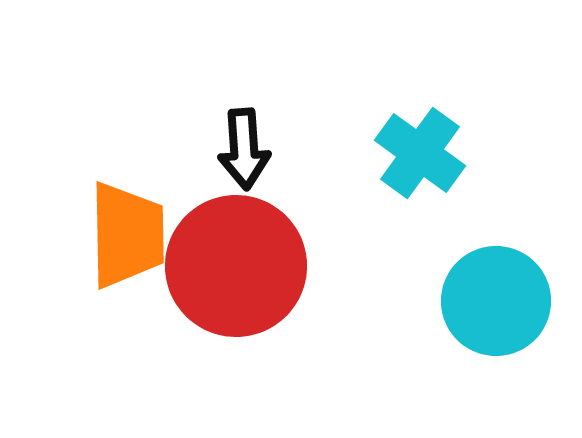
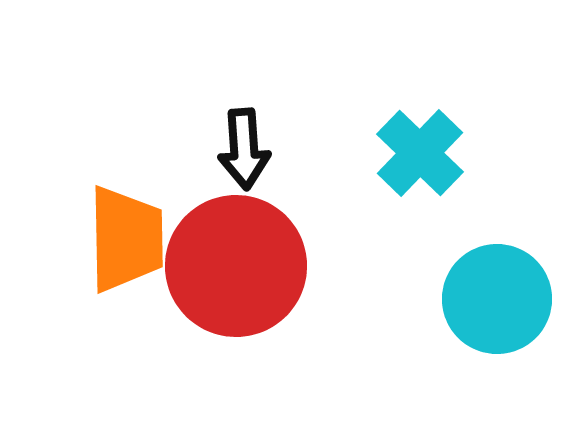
cyan cross: rotated 8 degrees clockwise
orange trapezoid: moved 1 px left, 4 px down
cyan circle: moved 1 px right, 2 px up
